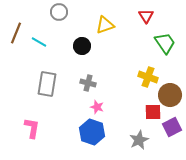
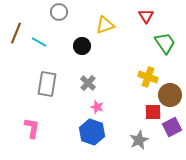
gray cross: rotated 28 degrees clockwise
